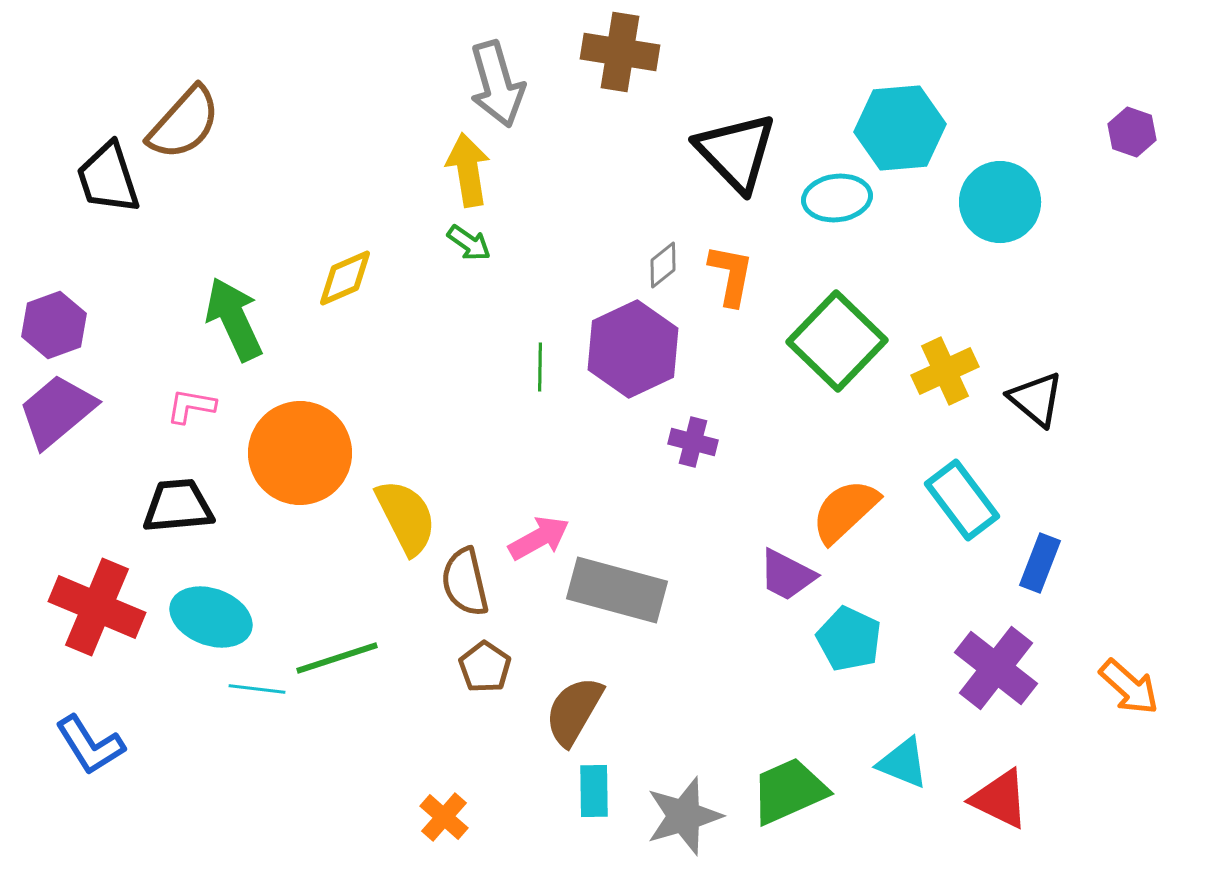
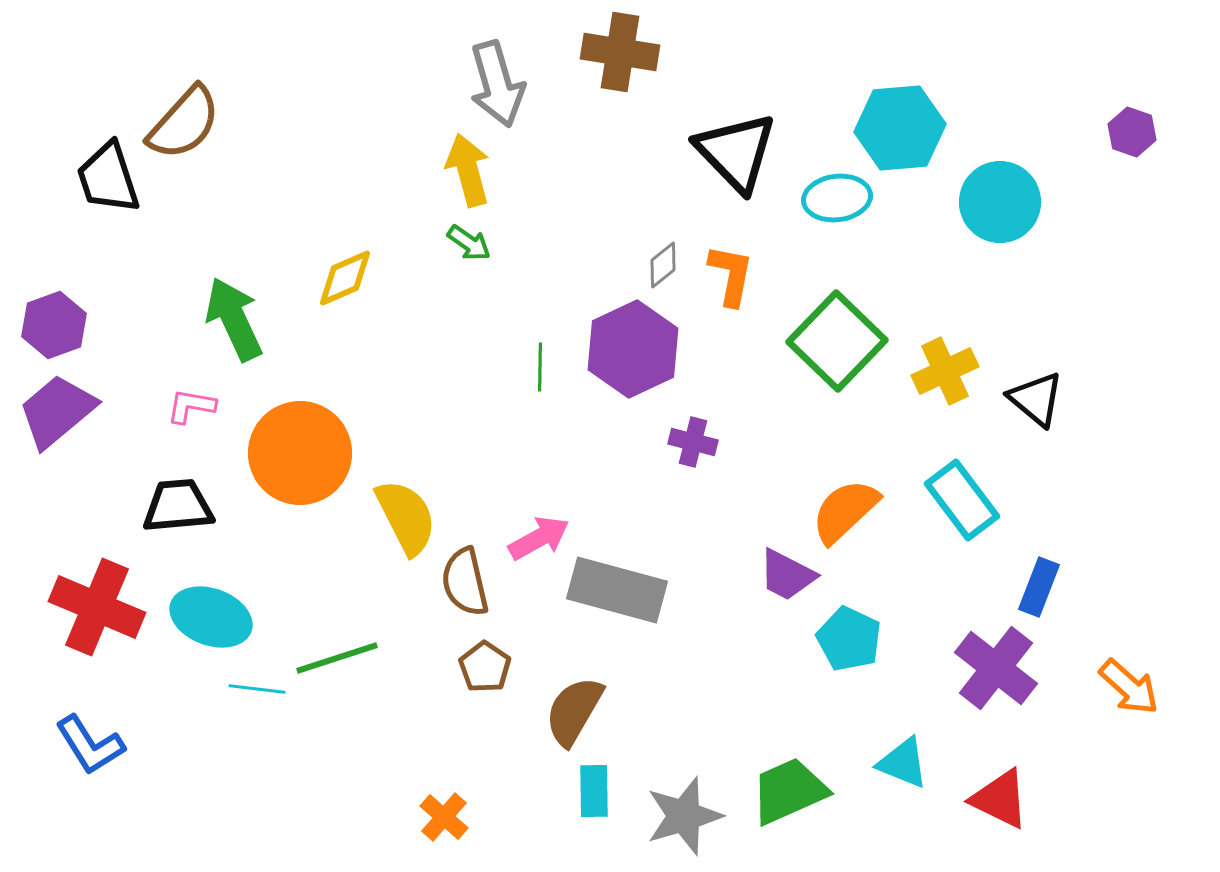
yellow arrow at (468, 170): rotated 6 degrees counterclockwise
blue rectangle at (1040, 563): moved 1 px left, 24 px down
